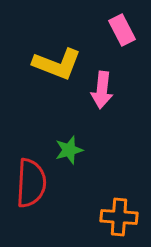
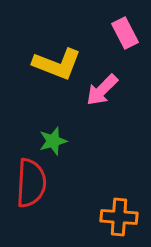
pink rectangle: moved 3 px right, 3 px down
pink arrow: rotated 39 degrees clockwise
green star: moved 16 px left, 9 px up
